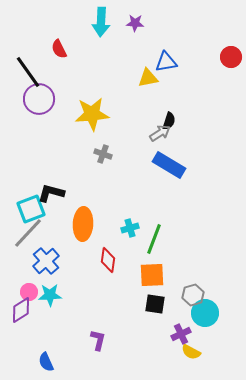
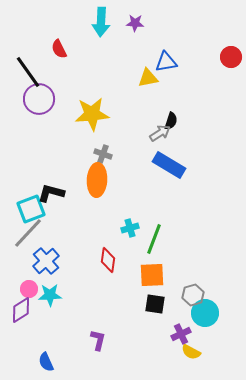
black semicircle: moved 2 px right
orange ellipse: moved 14 px right, 44 px up
pink circle: moved 3 px up
